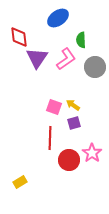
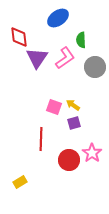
pink L-shape: moved 1 px left, 1 px up
red line: moved 9 px left, 1 px down
